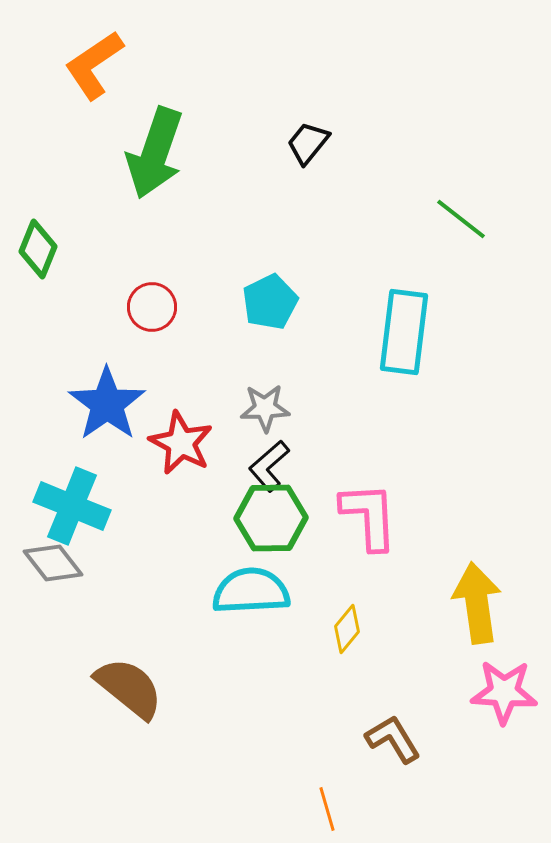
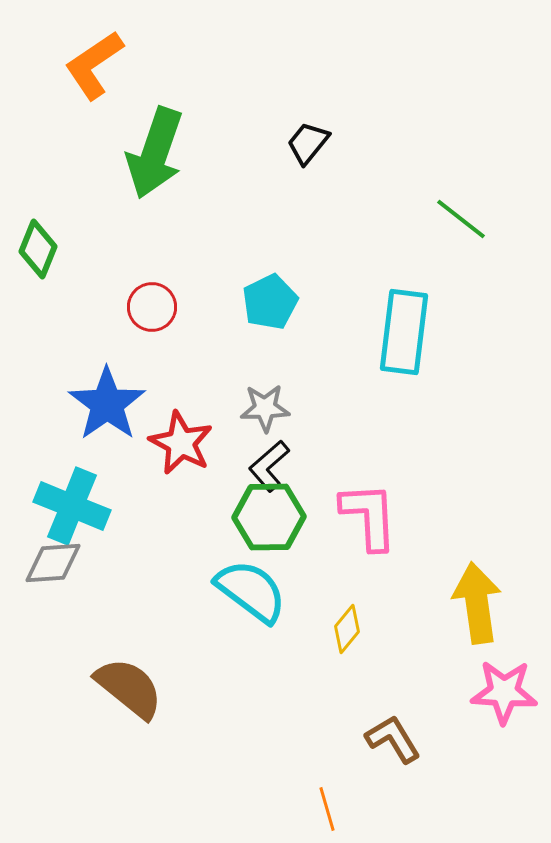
green hexagon: moved 2 px left, 1 px up
gray diamond: rotated 56 degrees counterclockwise
cyan semicircle: rotated 40 degrees clockwise
